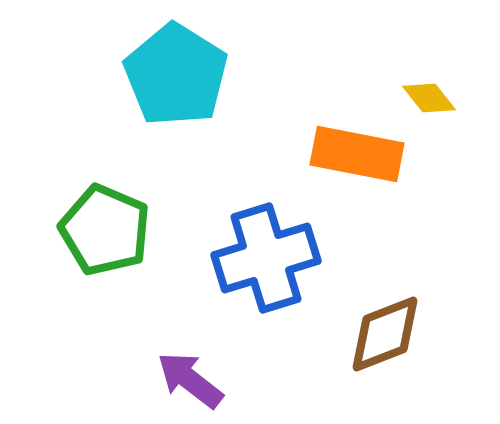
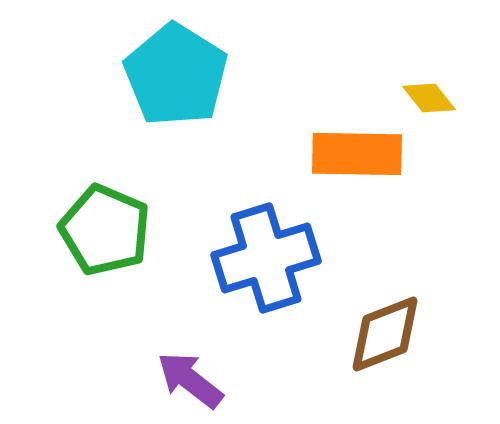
orange rectangle: rotated 10 degrees counterclockwise
